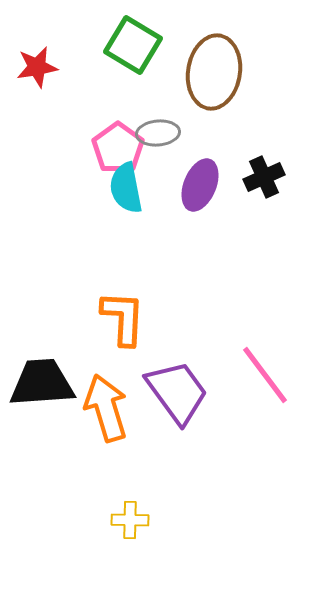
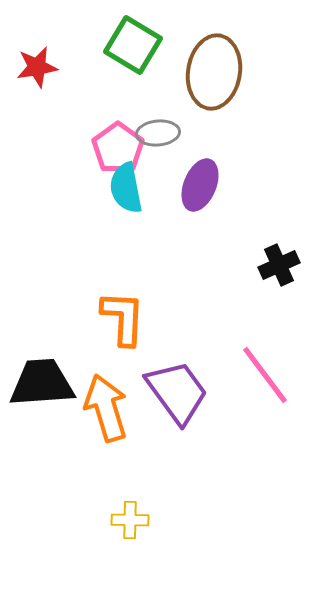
black cross: moved 15 px right, 88 px down
